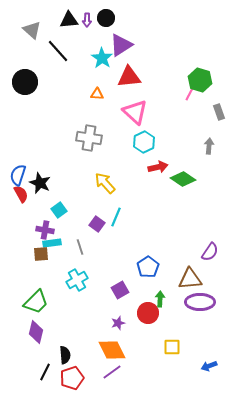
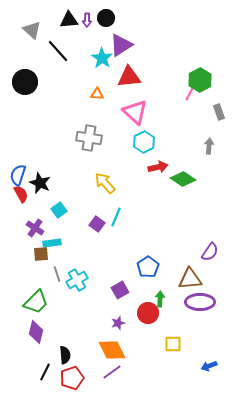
green hexagon at (200, 80): rotated 15 degrees clockwise
purple cross at (45, 230): moved 10 px left, 2 px up; rotated 24 degrees clockwise
gray line at (80, 247): moved 23 px left, 27 px down
yellow square at (172, 347): moved 1 px right, 3 px up
